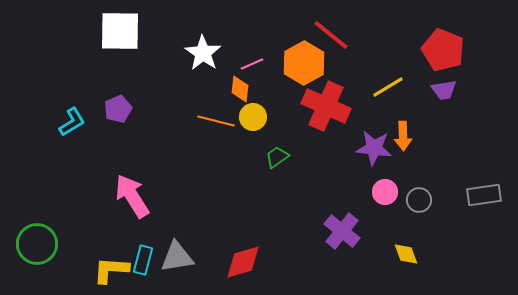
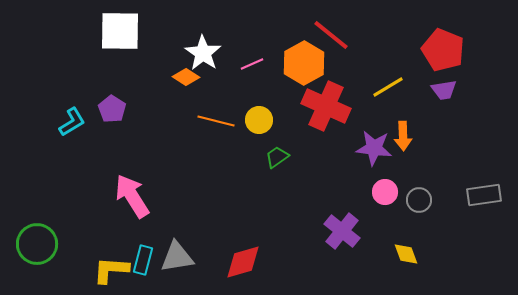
orange diamond: moved 54 px left, 12 px up; rotated 64 degrees counterclockwise
purple pentagon: moved 6 px left; rotated 16 degrees counterclockwise
yellow circle: moved 6 px right, 3 px down
